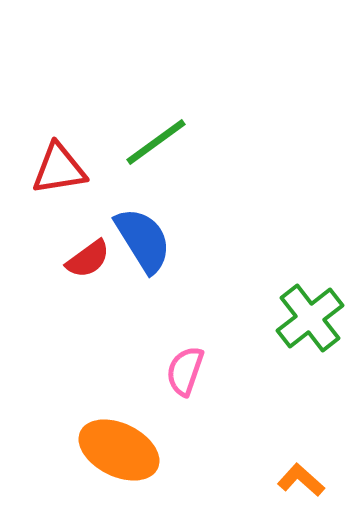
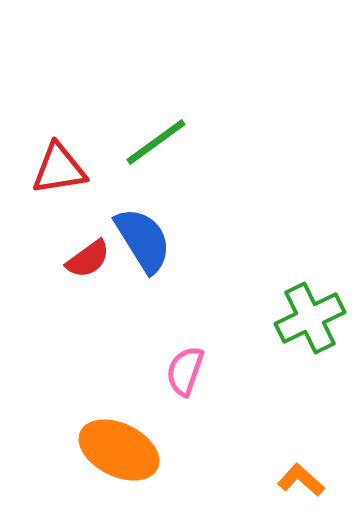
green cross: rotated 12 degrees clockwise
